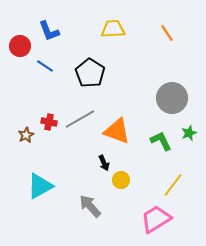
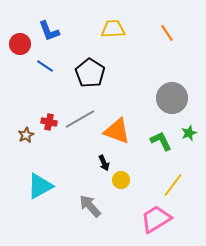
red circle: moved 2 px up
